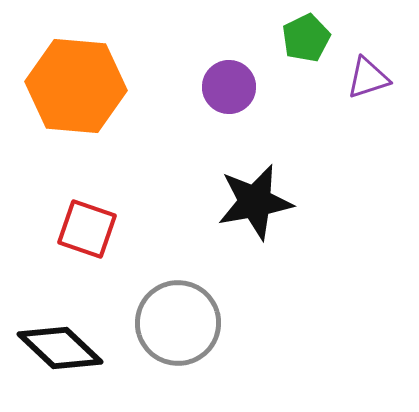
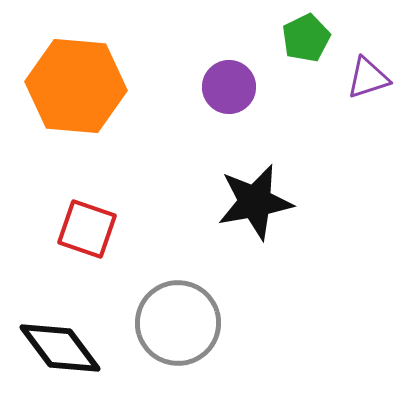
black diamond: rotated 10 degrees clockwise
